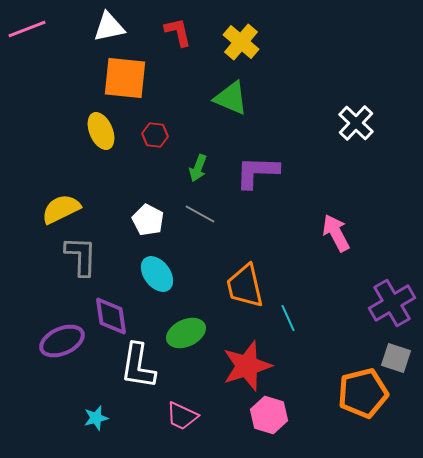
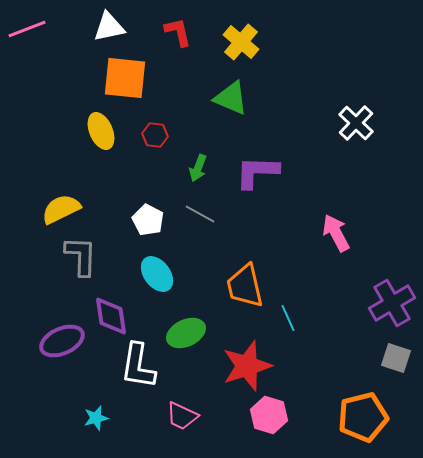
orange pentagon: moved 24 px down
